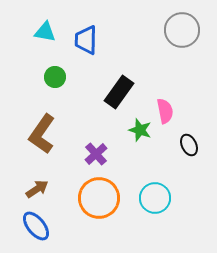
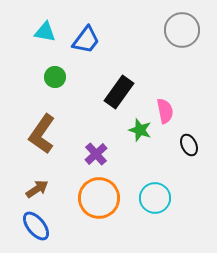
blue trapezoid: rotated 144 degrees counterclockwise
